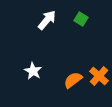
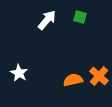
green square: moved 1 px left, 2 px up; rotated 16 degrees counterclockwise
white star: moved 14 px left, 2 px down
orange semicircle: rotated 24 degrees clockwise
